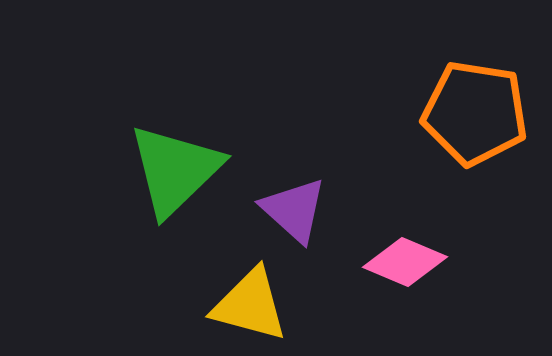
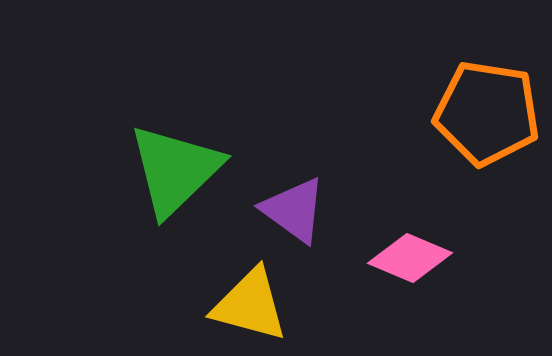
orange pentagon: moved 12 px right
purple triangle: rotated 6 degrees counterclockwise
pink diamond: moved 5 px right, 4 px up
